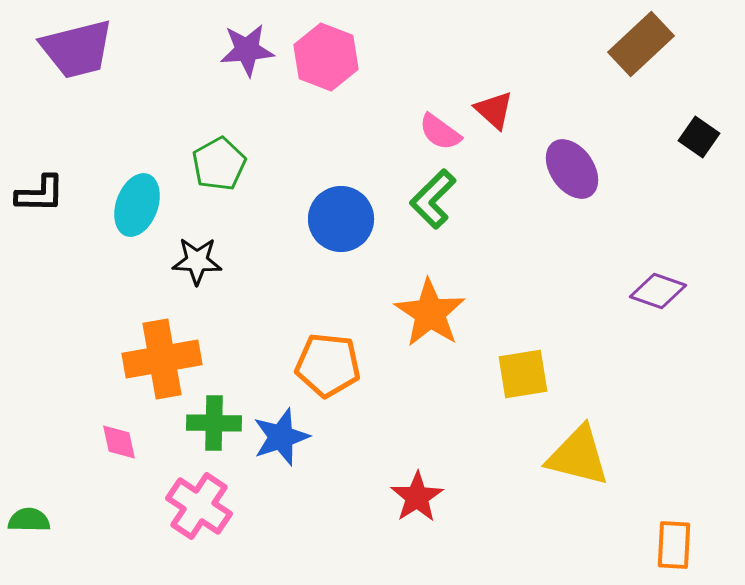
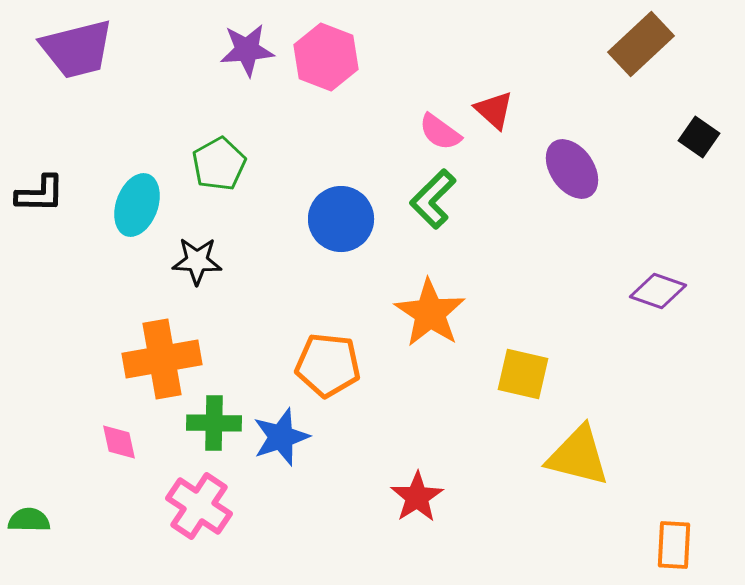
yellow square: rotated 22 degrees clockwise
